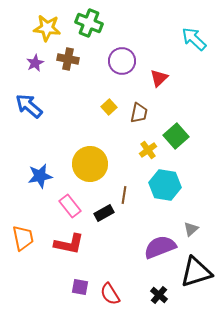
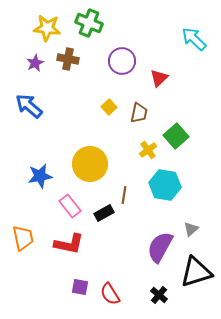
purple semicircle: rotated 40 degrees counterclockwise
